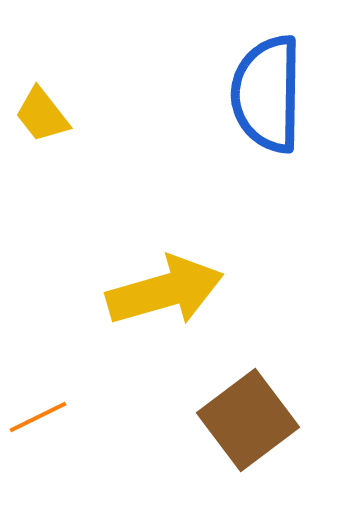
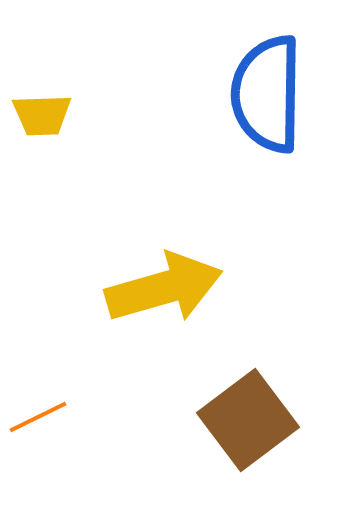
yellow trapezoid: rotated 54 degrees counterclockwise
yellow arrow: moved 1 px left, 3 px up
